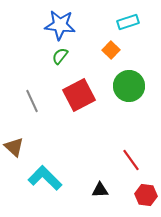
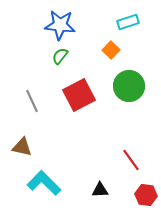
brown triangle: moved 8 px right; rotated 30 degrees counterclockwise
cyan L-shape: moved 1 px left, 5 px down
